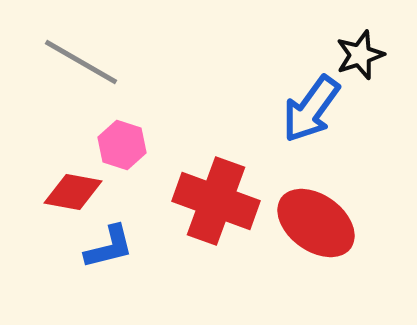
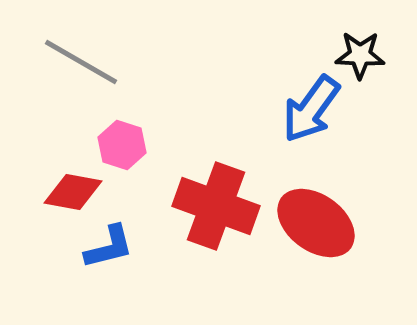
black star: rotated 21 degrees clockwise
red cross: moved 5 px down
